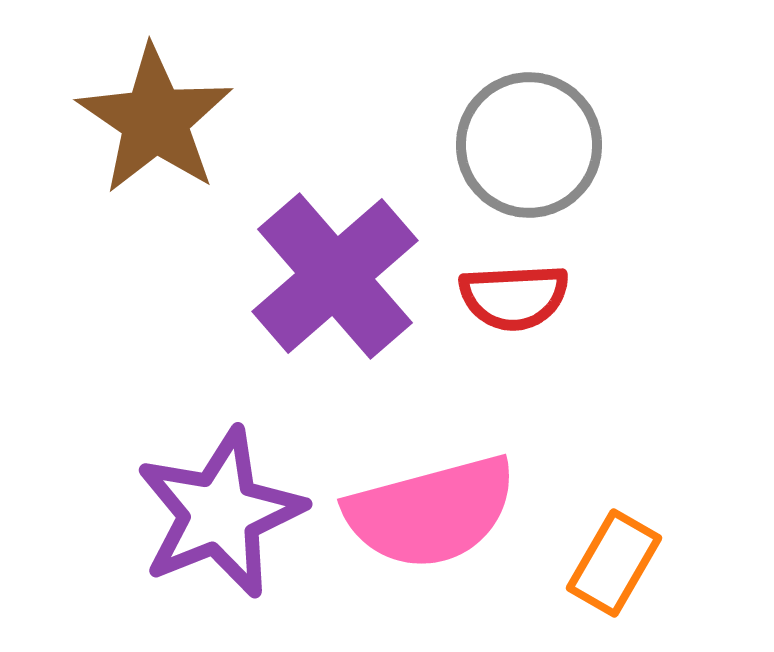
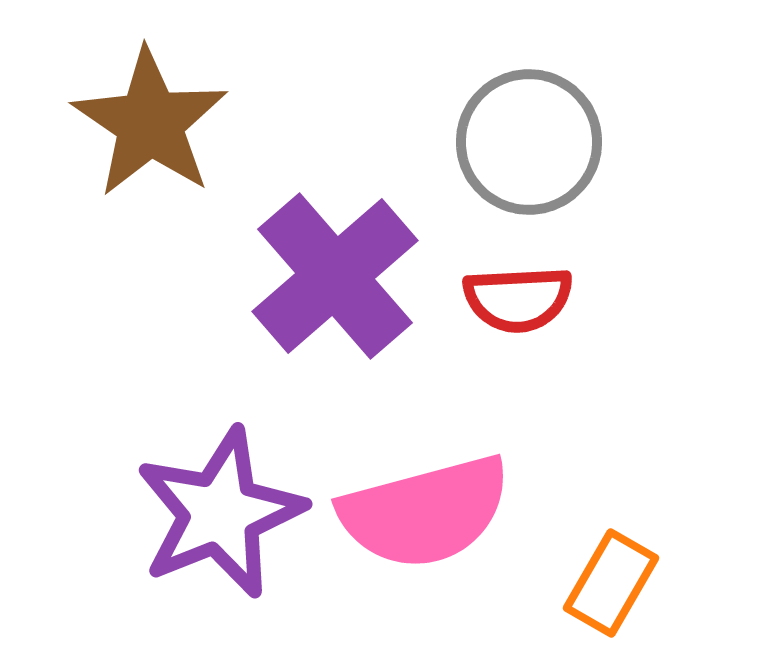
brown star: moved 5 px left, 3 px down
gray circle: moved 3 px up
red semicircle: moved 4 px right, 2 px down
pink semicircle: moved 6 px left
orange rectangle: moved 3 px left, 20 px down
